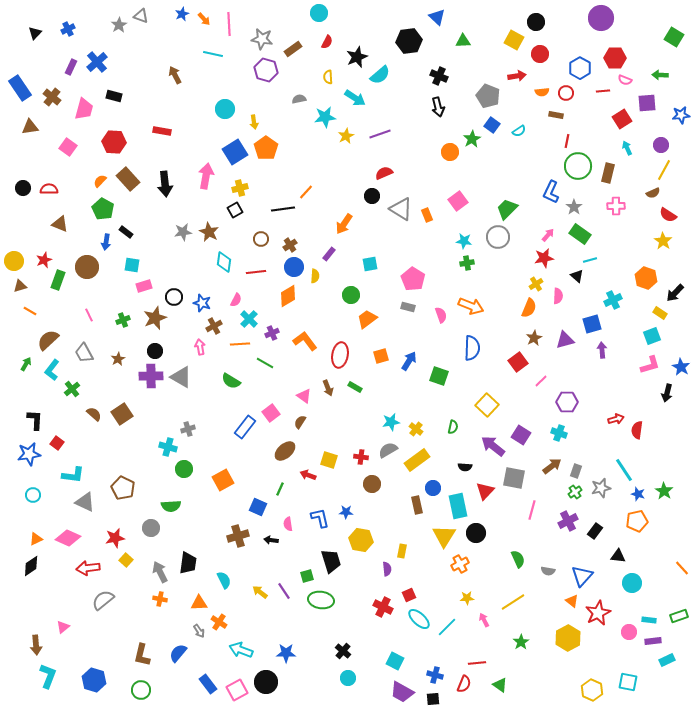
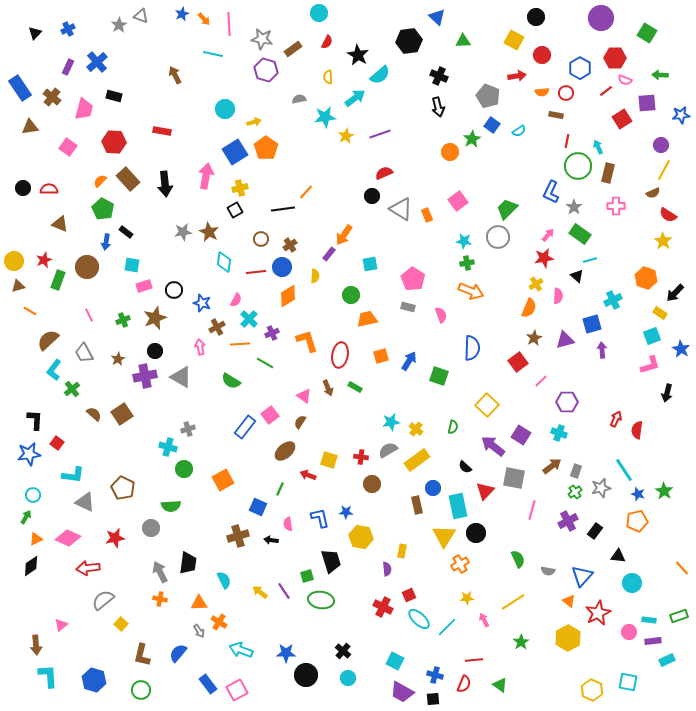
black circle at (536, 22): moved 5 px up
green square at (674, 37): moved 27 px left, 4 px up
red circle at (540, 54): moved 2 px right, 1 px down
black star at (357, 57): moved 1 px right, 2 px up; rotated 20 degrees counterclockwise
purple rectangle at (71, 67): moved 3 px left
red line at (603, 91): moved 3 px right; rotated 32 degrees counterclockwise
cyan arrow at (355, 98): rotated 70 degrees counterclockwise
yellow arrow at (254, 122): rotated 96 degrees counterclockwise
cyan arrow at (627, 148): moved 29 px left, 1 px up
orange arrow at (344, 224): moved 11 px down
blue circle at (294, 267): moved 12 px left
brown triangle at (20, 286): moved 2 px left
black circle at (174, 297): moved 7 px up
orange arrow at (471, 306): moved 15 px up
orange trapezoid at (367, 319): rotated 25 degrees clockwise
brown cross at (214, 326): moved 3 px right, 1 px down
orange L-shape at (305, 341): moved 2 px right; rotated 20 degrees clockwise
green arrow at (26, 364): moved 153 px down
blue star at (681, 367): moved 18 px up
cyan L-shape at (52, 370): moved 2 px right
purple cross at (151, 376): moved 6 px left; rotated 10 degrees counterclockwise
pink square at (271, 413): moved 1 px left, 2 px down
red arrow at (616, 419): rotated 49 degrees counterclockwise
black semicircle at (465, 467): rotated 40 degrees clockwise
yellow hexagon at (361, 540): moved 3 px up
yellow square at (126, 560): moved 5 px left, 64 px down
orange triangle at (572, 601): moved 3 px left
pink triangle at (63, 627): moved 2 px left, 2 px up
red line at (477, 663): moved 3 px left, 3 px up
cyan L-shape at (48, 676): rotated 25 degrees counterclockwise
black circle at (266, 682): moved 40 px right, 7 px up
